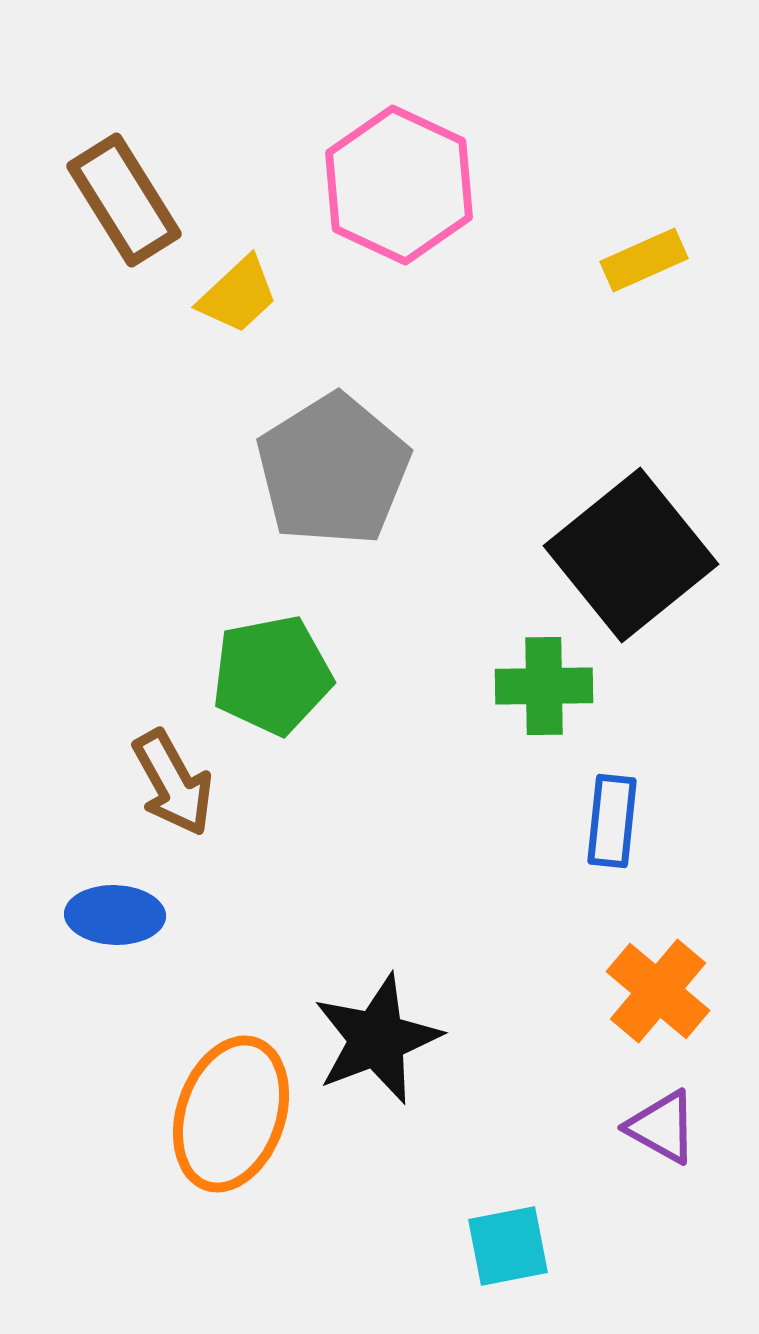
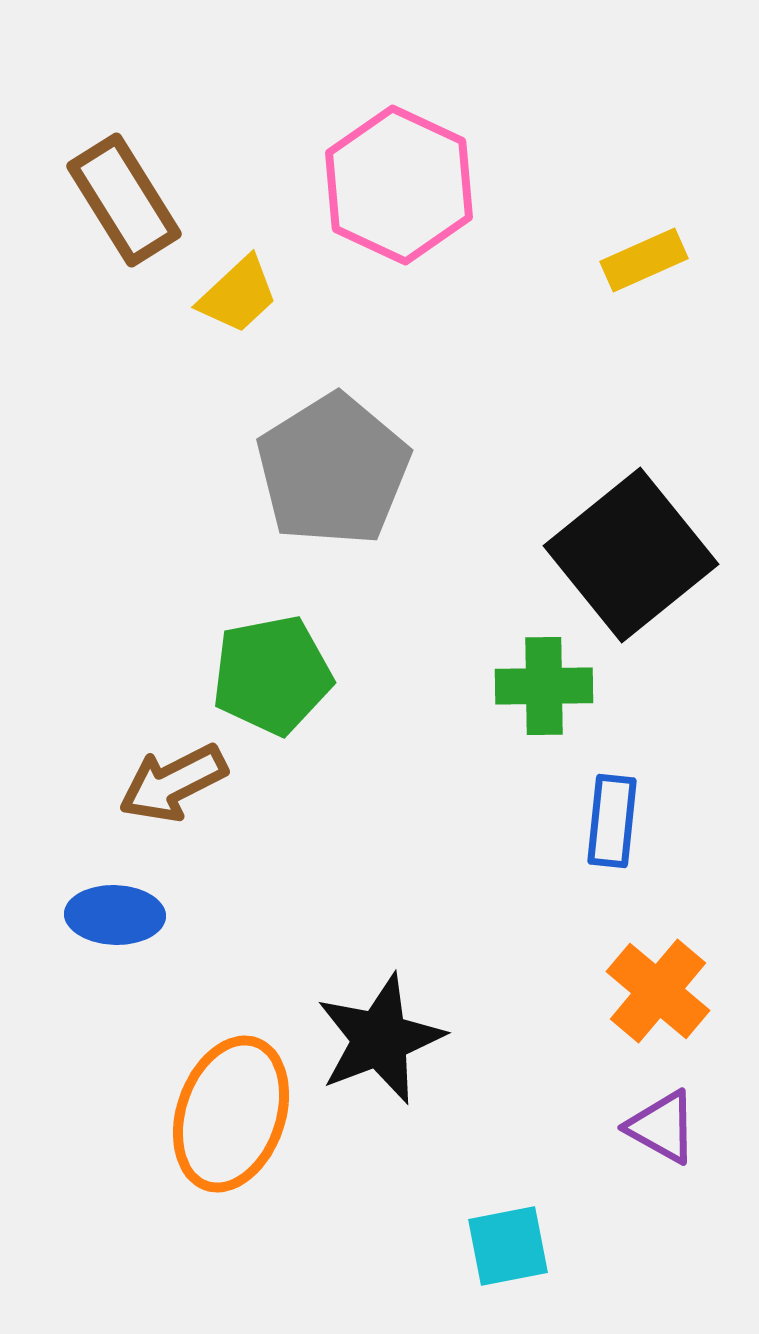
brown arrow: rotated 92 degrees clockwise
black star: moved 3 px right
